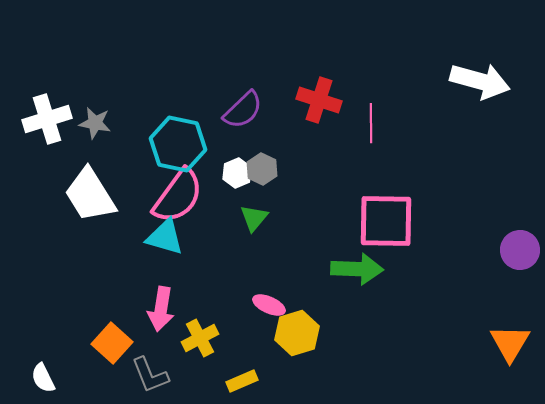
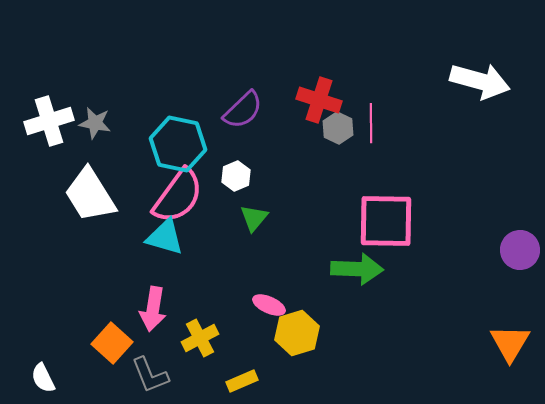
white cross: moved 2 px right, 2 px down
gray hexagon: moved 76 px right, 41 px up
white hexagon: moved 1 px left, 3 px down
pink arrow: moved 8 px left
